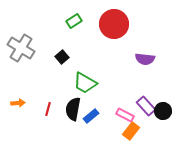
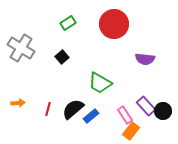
green rectangle: moved 6 px left, 2 px down
green trapezoid: moved 15 px right
black semicircle: rotated 40 degrees clockwise
pink rectangle: rotated 30 degrees clockwise
